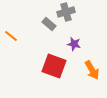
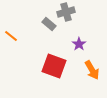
purple star: moved 5 px right; rotated 24 degrees clockwise
